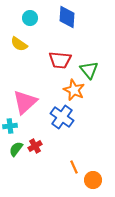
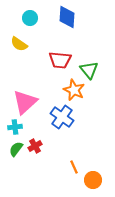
cyan cross: moved 5 px right, 1 px down
